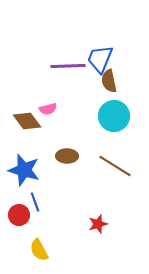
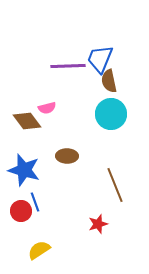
pink semicircle: moved 1 px left, 1 px up
cyan circle: moved 3 px left, 2 px up
brown line: moved 19 px down; rotated 36 degrees clockwise
red circle: moved 2 px right, 4 px up
yellow semicircle: rotated 85 degrees clockwise
